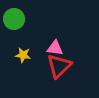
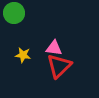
green circle: moved 6 px up
pink triangle: moved 1 px left
